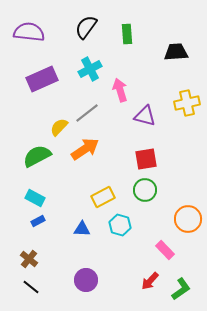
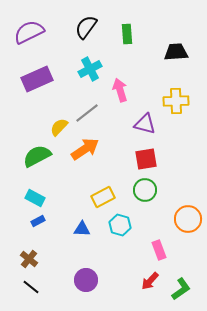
purple semicircle: rotated 32 degrees counterclockwise
purple rectangle: moved 5 px left
yellow cross: moved 11 px left, 2 px up; rotated 10 degrees clockwise
purple triangle: moved 8 px down
pink rectangle: moved 6 px left; rotated 24 degrees clockwise
